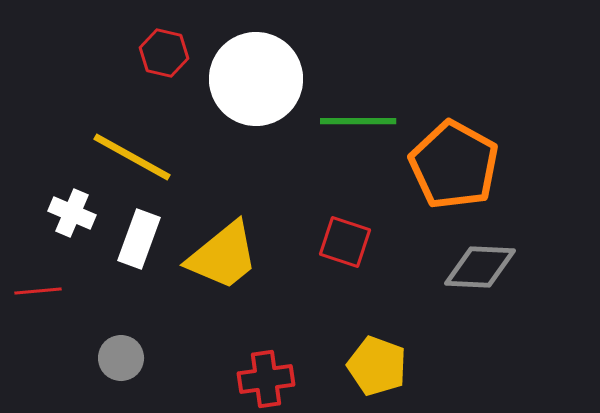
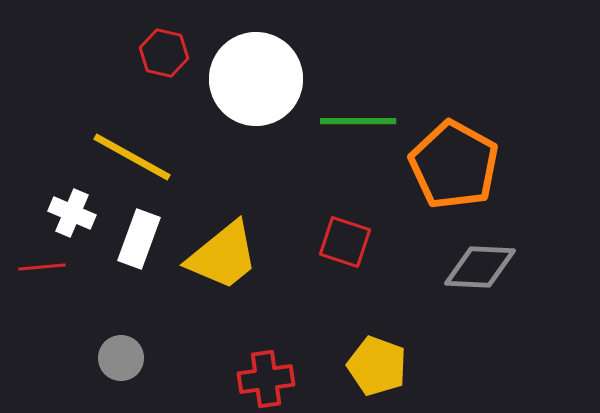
red line: moved 4 px right, 24 px up
